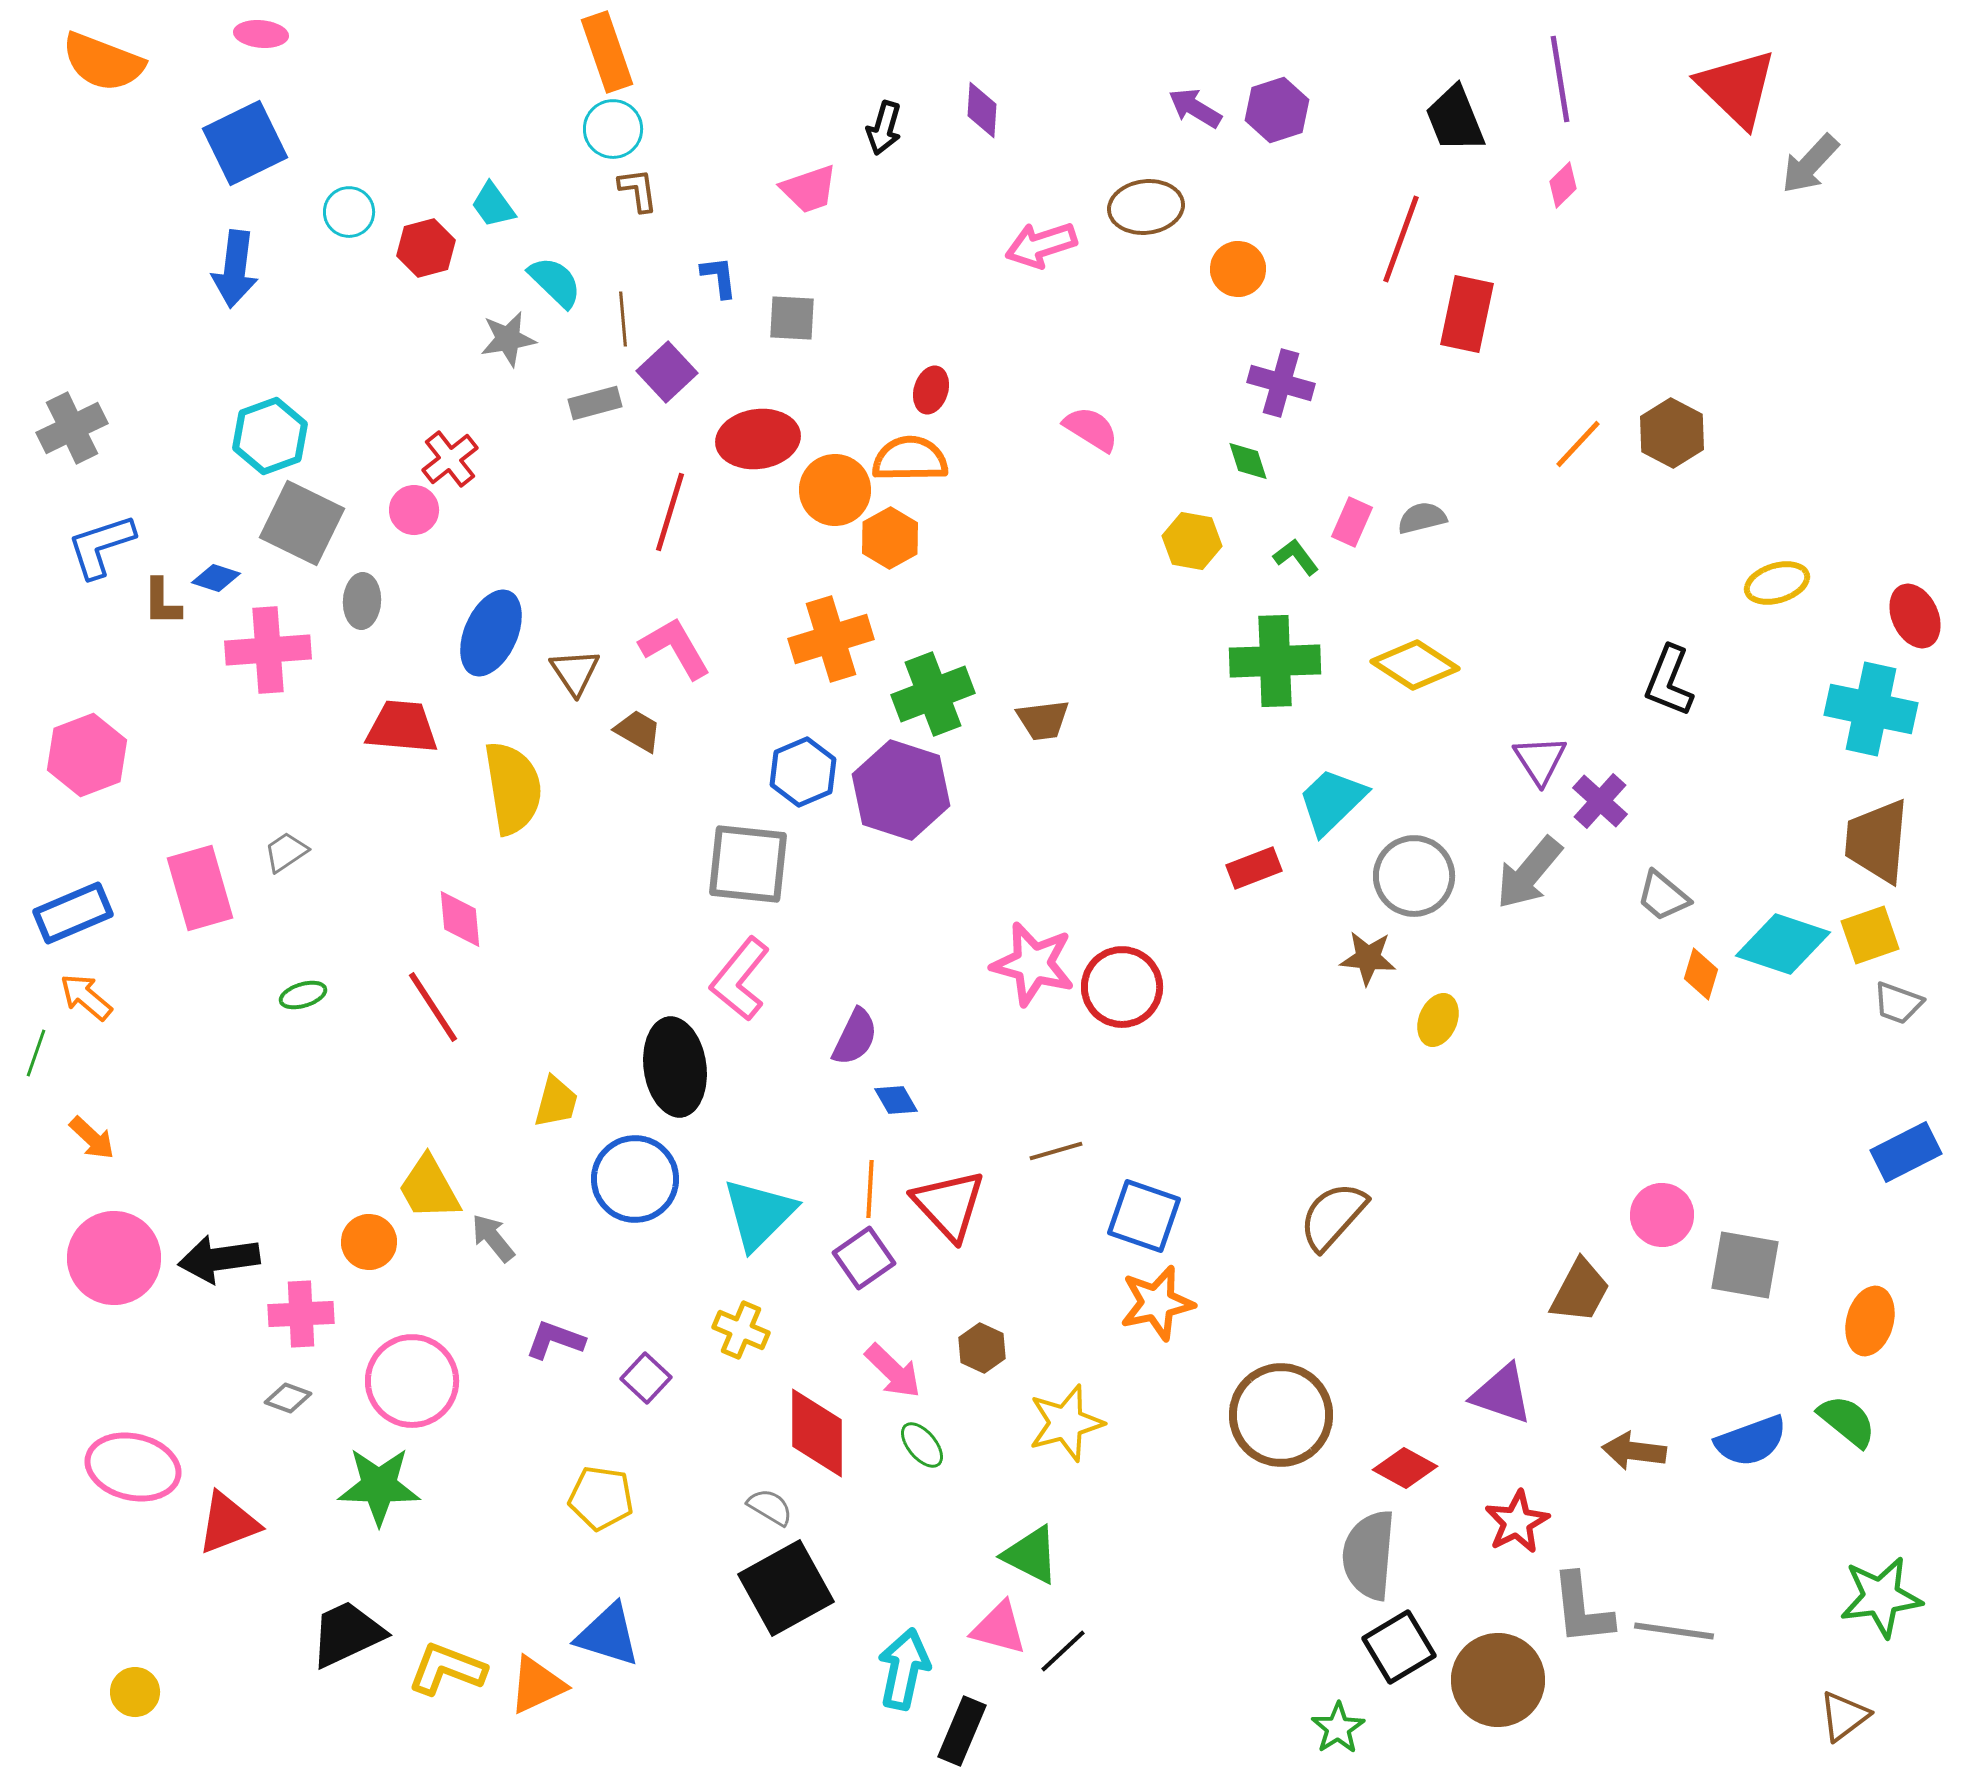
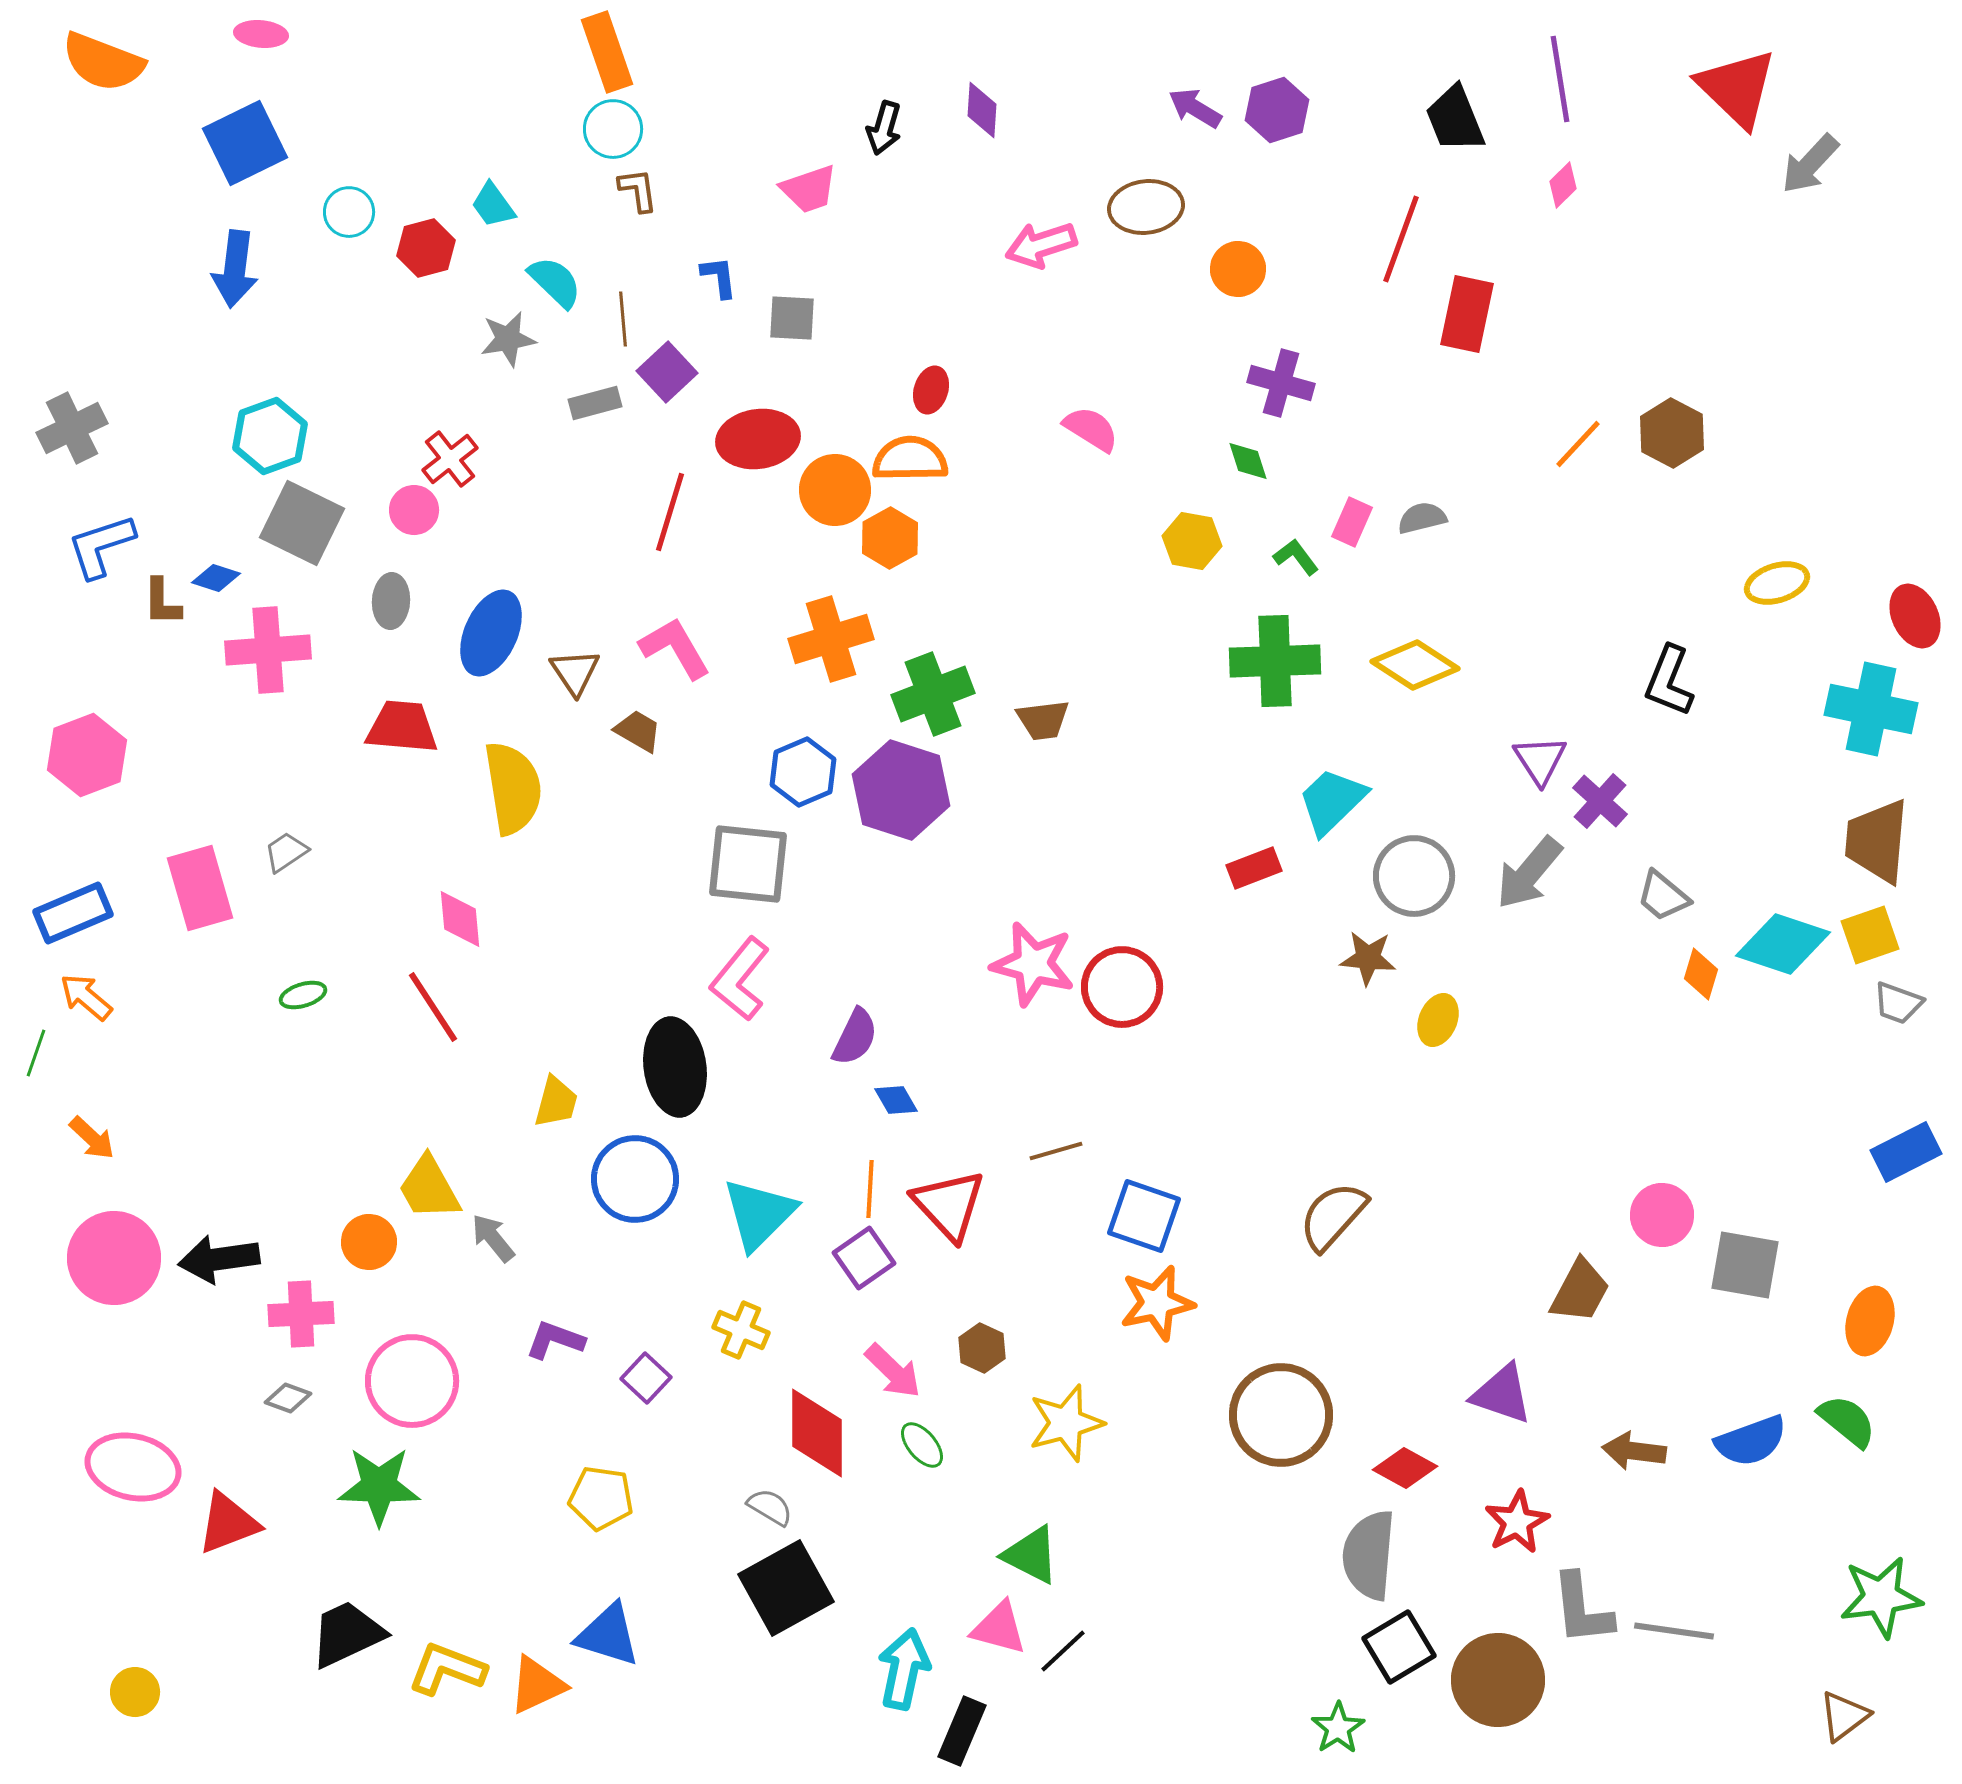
gray ellipse at (362, 601): moved 29 px right
